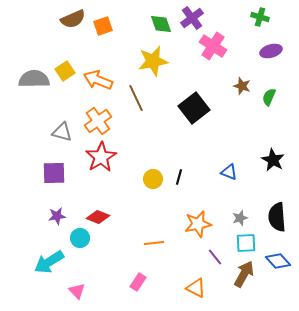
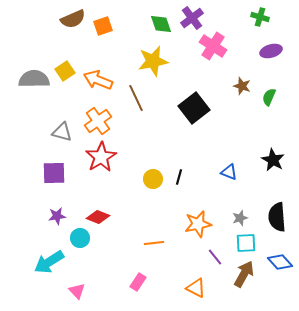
blue diamond: moved 2 px right, 1 px down
